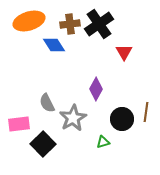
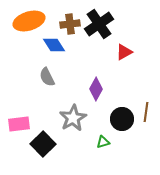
red triangle: rotated 30 degrees clockwise
gray semicircle: moved 26 px up
